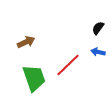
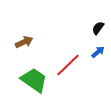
brown arrow: moved 2 px left
blue arrow: rotated 128 degrees clockwise
green trapezoid: moved 2 px down; rotated 36 degrees counterclockwise
